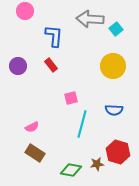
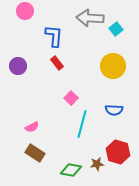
gray arrow: moved 1 px up
red rectangle: moved 6 px right, 2 px up
pink square: rotated 32 degrees counterclockwise
